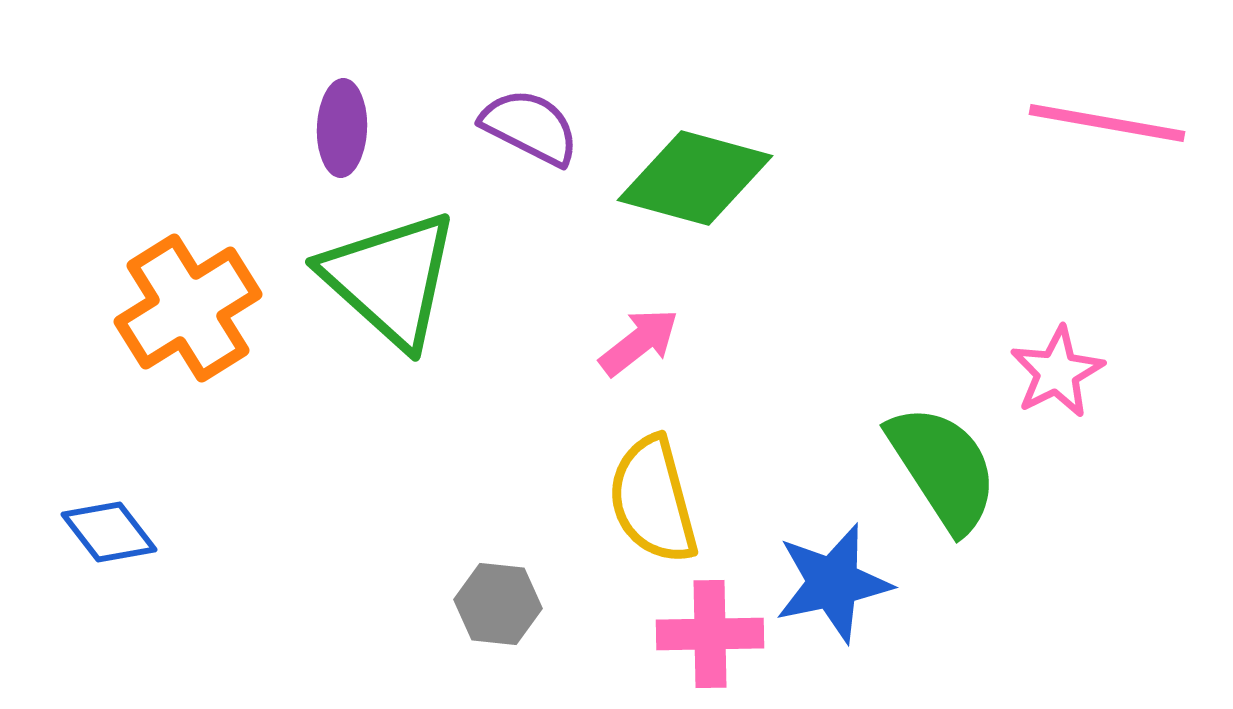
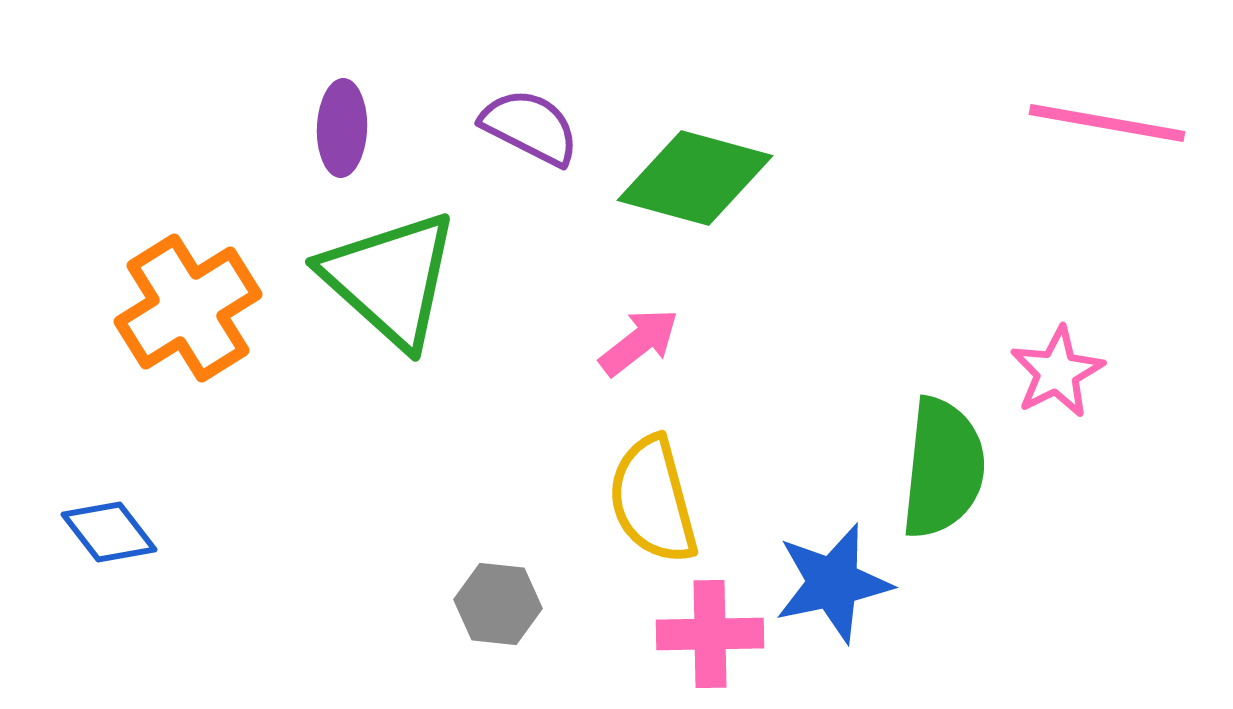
green semicircle: rotated 39 degrees clockwise
